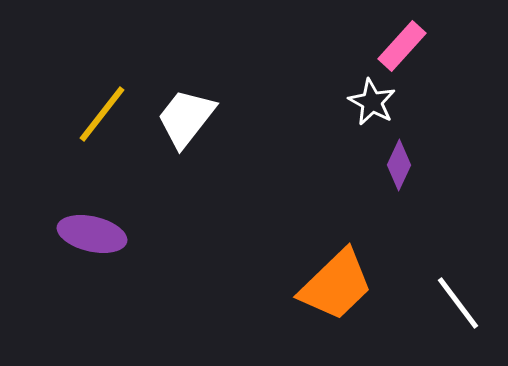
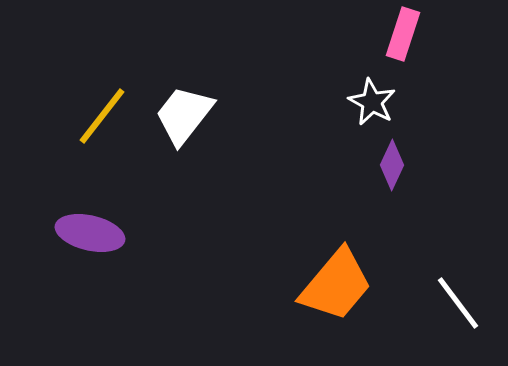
pink rectangle: moved 1 px right, 12 px up; rotated 24 degrees counterclockwise
yellow line: moved 2 px down
white trapezoid: moved 2 px left, 3 px up
purple diamond: moved 7 px left
purple ellipse: moved 2 px left, 1 px up
orange trapezoid: rotated 6 degrees counterclockwise
